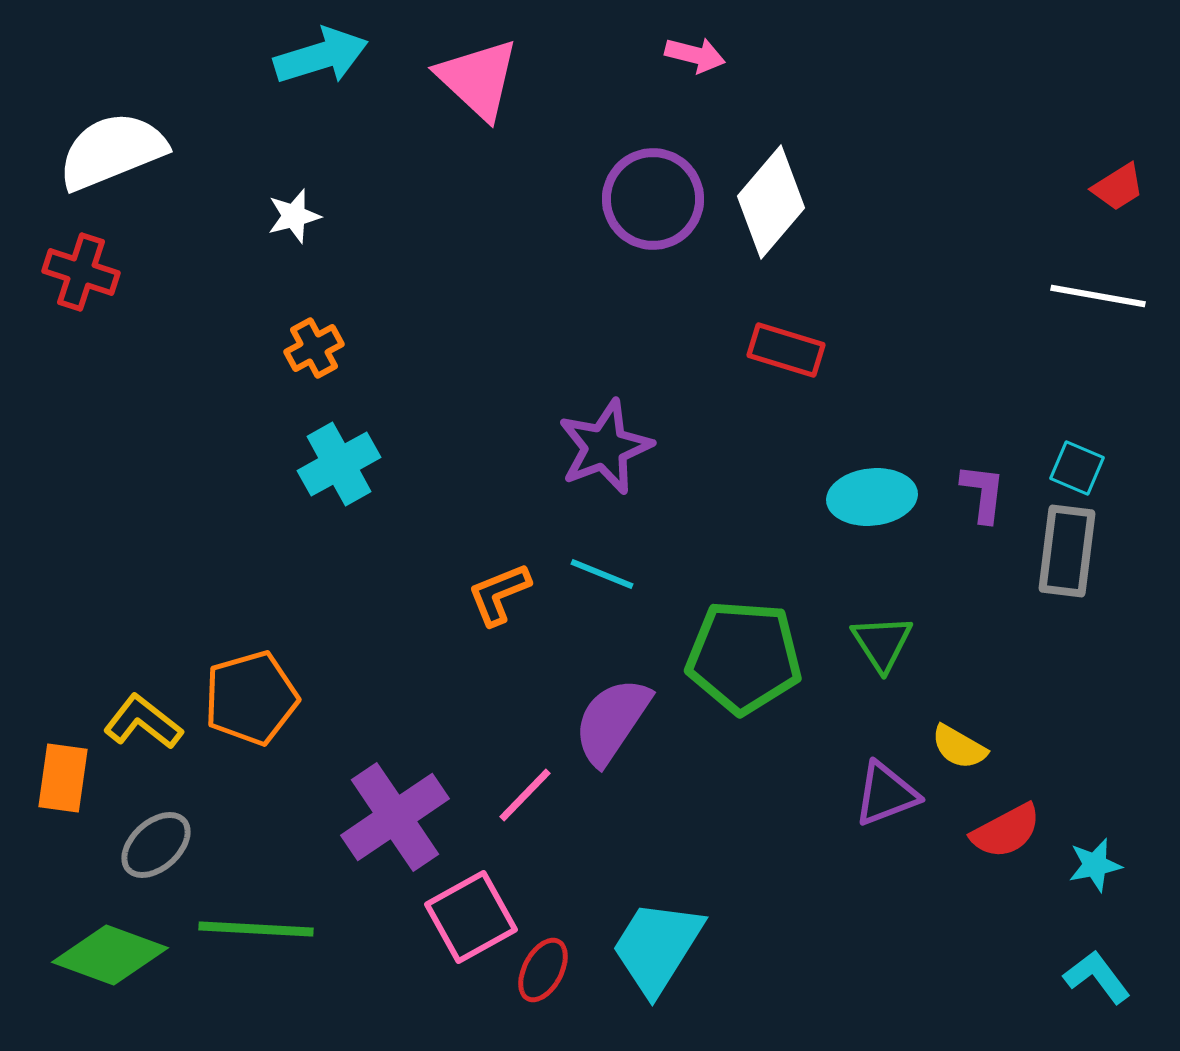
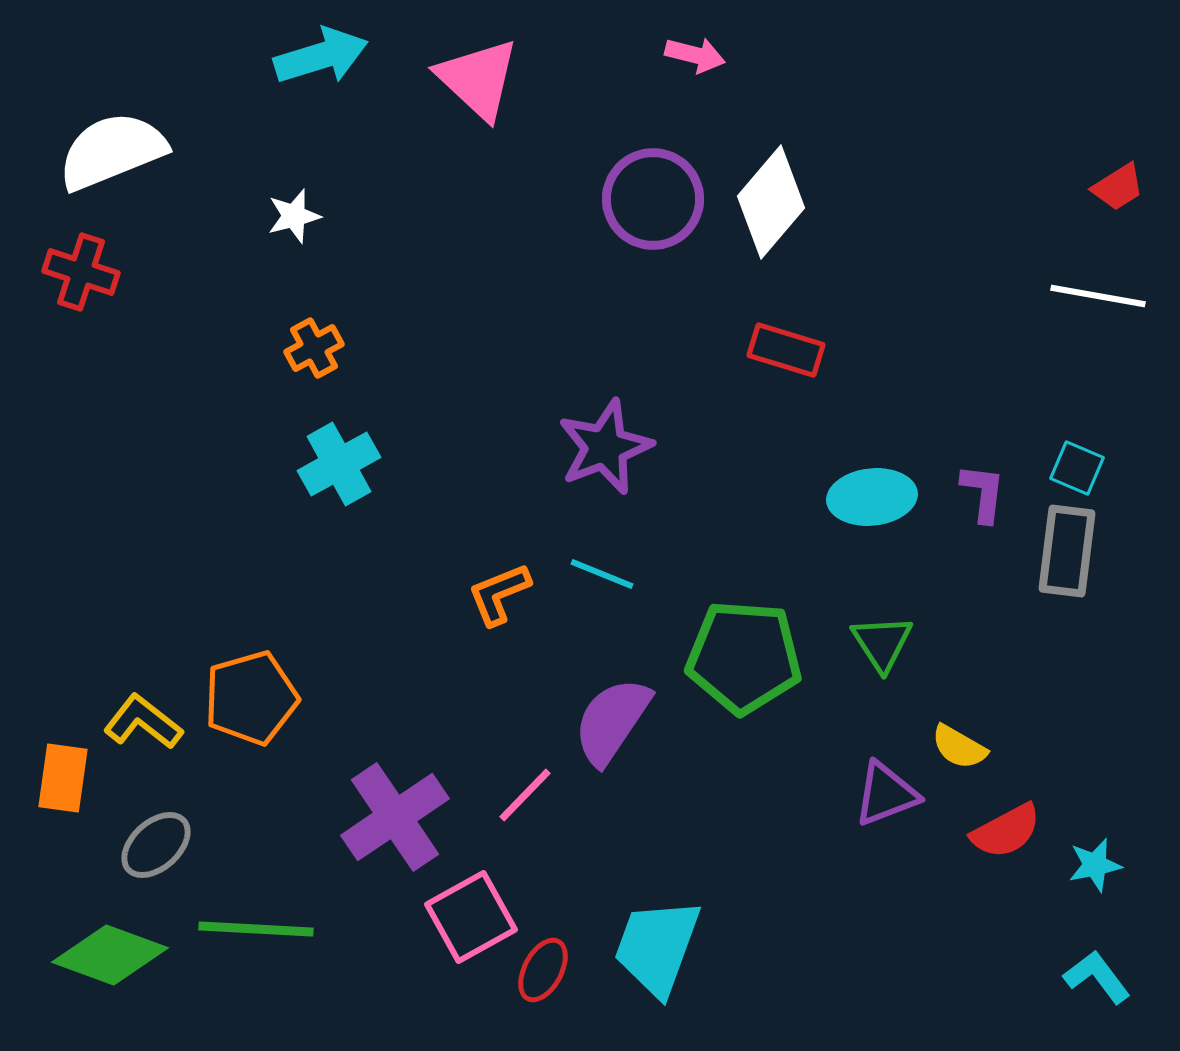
cyan trapezoid: rotated 12 degrees counterclockwise
